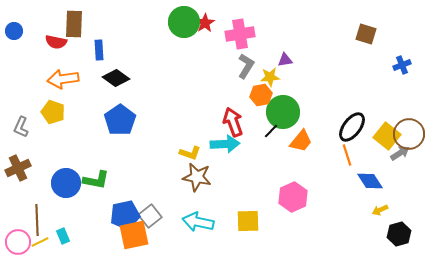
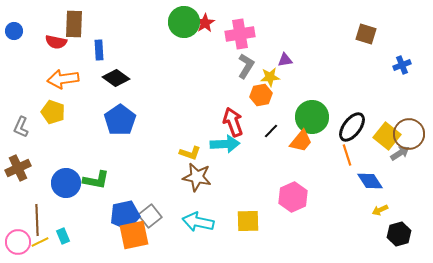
green circle at (283, 112): moved 29 px right, 5 px down
